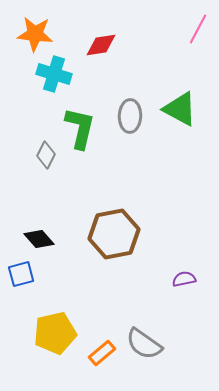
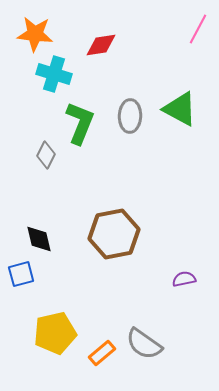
green L-shape: moved 5 px up; rotated 9 degrees clockwise
black diamond: rotated 28 degrees clockwise
